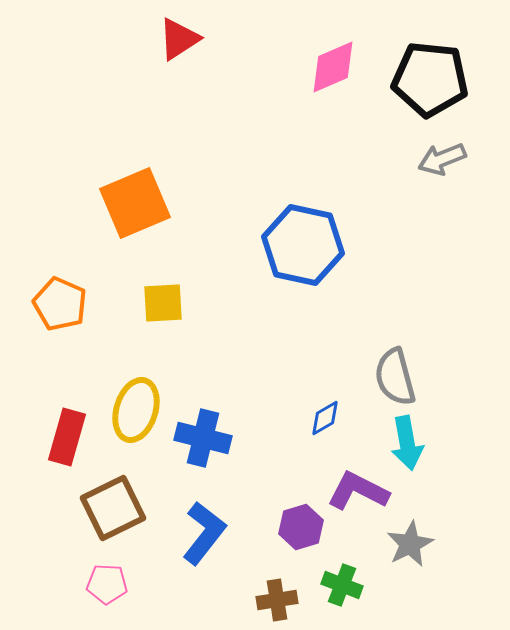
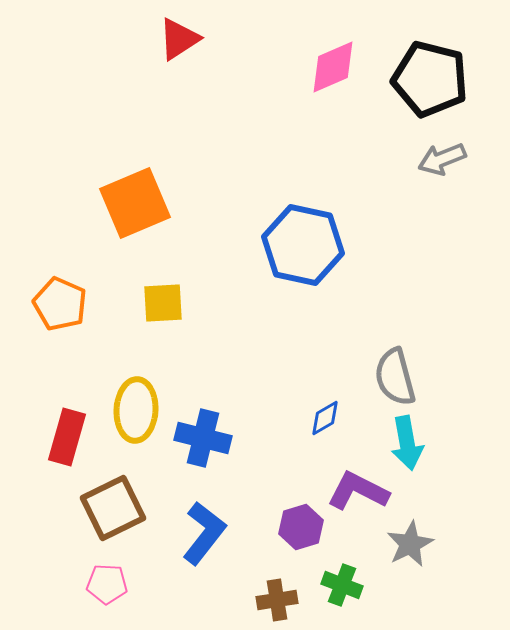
black pentagon: rotated 8 degrees clockwise
yellow ellipse: rotated 14 degrees counterclockwise
